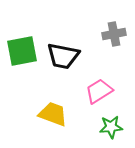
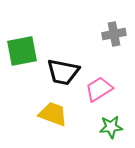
black trapezoid: moved 16 px down
pink trapezoid: moved 2 px up
